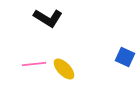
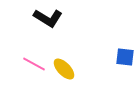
blue square: rotated 18 degrees counterclockwise
pink line: rotated 35 degrees clockwise
